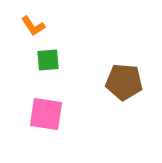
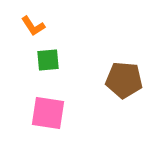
brown pentagon: moved 2 px up
pink square: moved 2 px right, 1 px up
